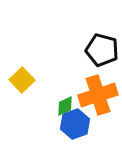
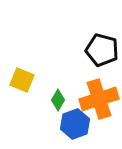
yellow square: rotated 25 degrees counterclockwise
orange cross: moved 1 px right, 4 px down
green diamond: moved 7 px left, 6 px up; rotated 35 degrees counterclockwise
